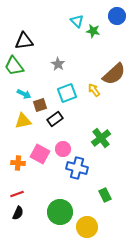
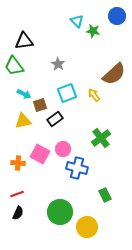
yellow arrow: moved 5 px down
